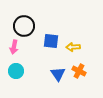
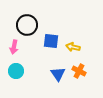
black circle: moved 3 px right, 1 px up
yellow arrow: rotated 16 degrees clockwise
